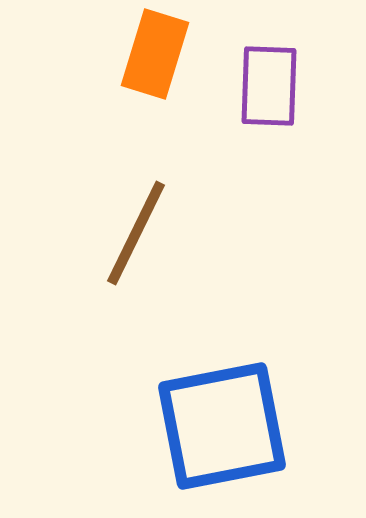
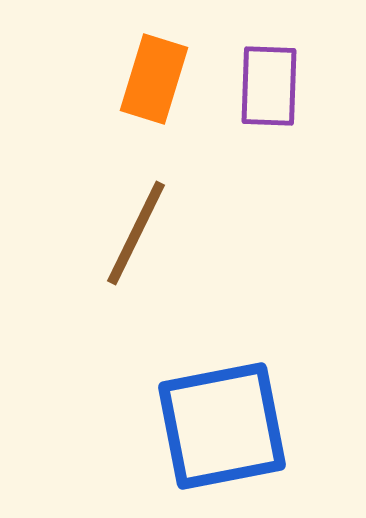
orange rectangle: moved 1 px left, 25 px down
